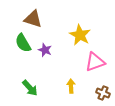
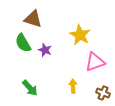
yellow arrow: moved 2 px right
